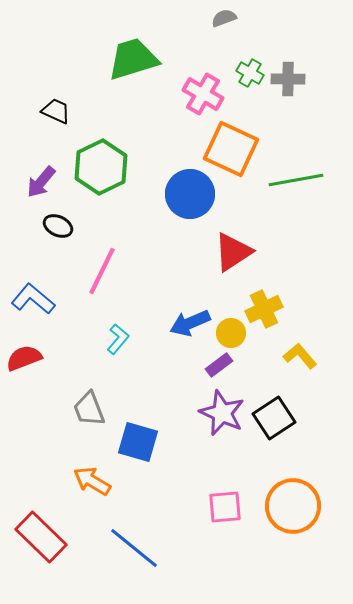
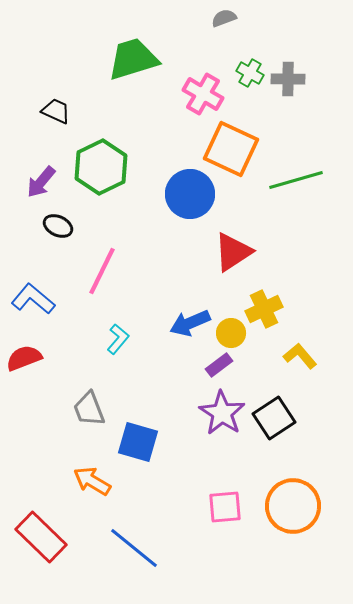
green line: rotated 6 degrees counterclockwise
purple star: rotated 9 degrees clockwise
